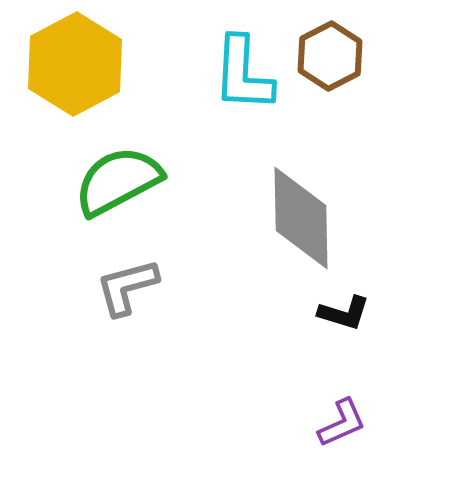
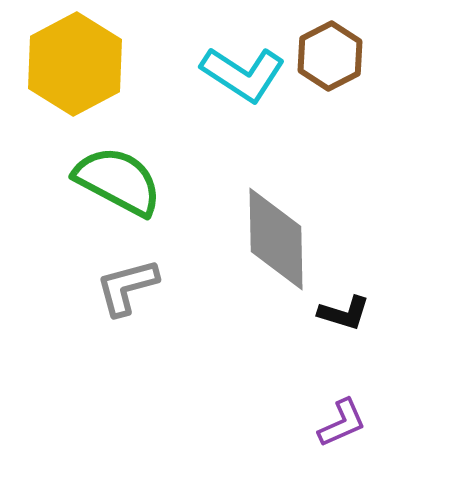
cyan L-shape: rotated 60 degrees counterclockwise
green semicircle: rotated 56 degrees clockwise
gray diamond: moved 25 px left, 21 px down
